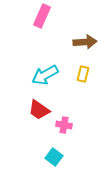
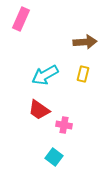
pink rectangle: moved 21 px left, 3 px down
